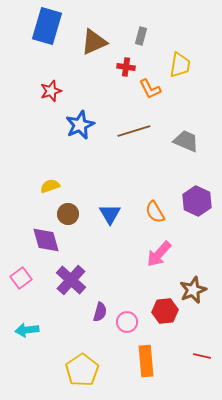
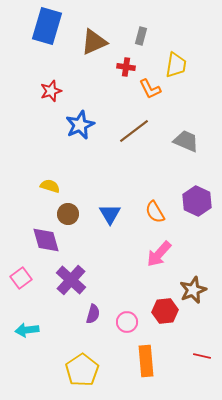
yellow trapezoid: moved 4 px left
brown line: rotated 20 degrees counterclockwise
yellow semicircle: rotated 36 degrees clockwise
purple semicircle: moved 7 px left, 2 px down
